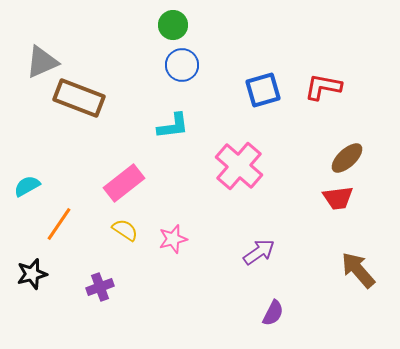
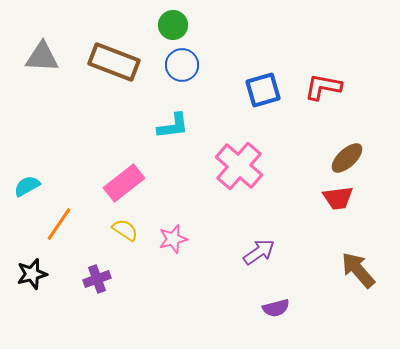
gray triangle: moved 5 px up; rotated 27 degrees clockwise
brown rectangle: moved 35 px right, 36 px up
purple cross: moved 3 px left, 8 px up
purple semicircle: moved 3 px right, 5 px up; rotated 48 degrees clockwise
